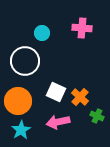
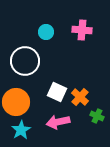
pink cross: moved 2 px down
cyan circle: moved 4 px right, 1 px up
white square: moved 1 px right
orange circle: moved 2 px left, 1 px down
